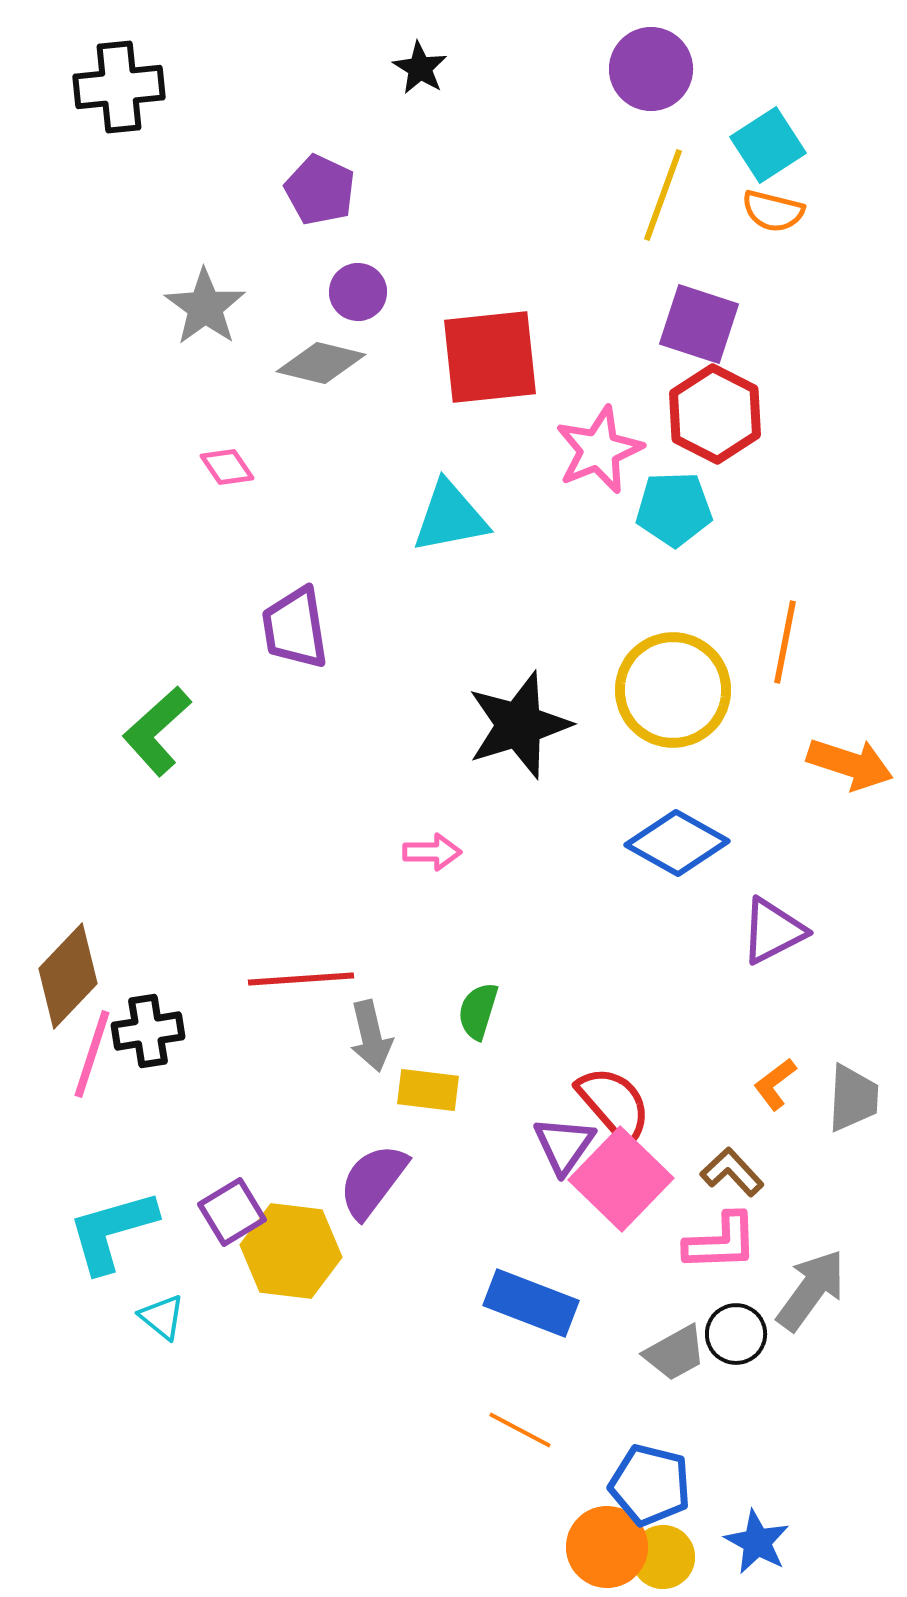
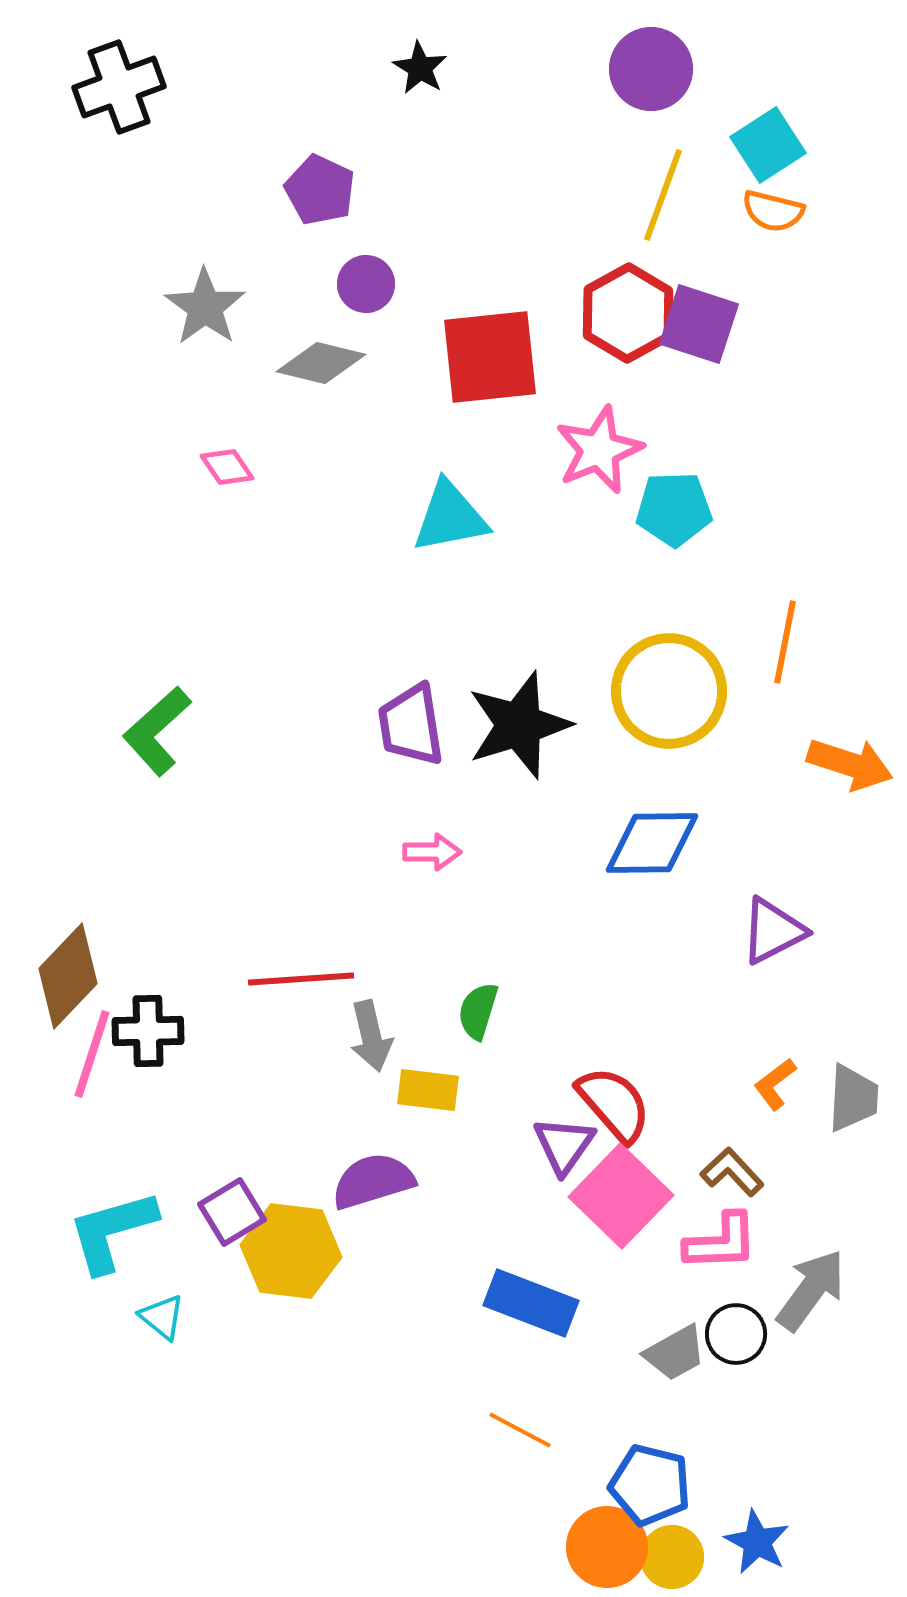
black cross at (119, 87): rotated 14 degrees counterclockwise
purple circle at (358, 292): moved 8 px right, 8 px up
red hexagon at (715, 414): moved 87 px left, 101 px up; rotated 4 degrees clockwise
purple trapezoid at (295, 628): moved 116 px right, 97 px down
yellow circle at (673, 690): moved 4 px left, 1 px down
blue diamond at (677, 843): moved 25 px left; rotated 30 degrees counterclockwise
black cross at (148, 1031): rotated 8 degrees clockwise
pink square at (621, 1179): moved 17 px down
purple semicircle at (373, 1181): rotated 36 degrees clockwise
yellow circle at (663, 1557): moved 9 px right
